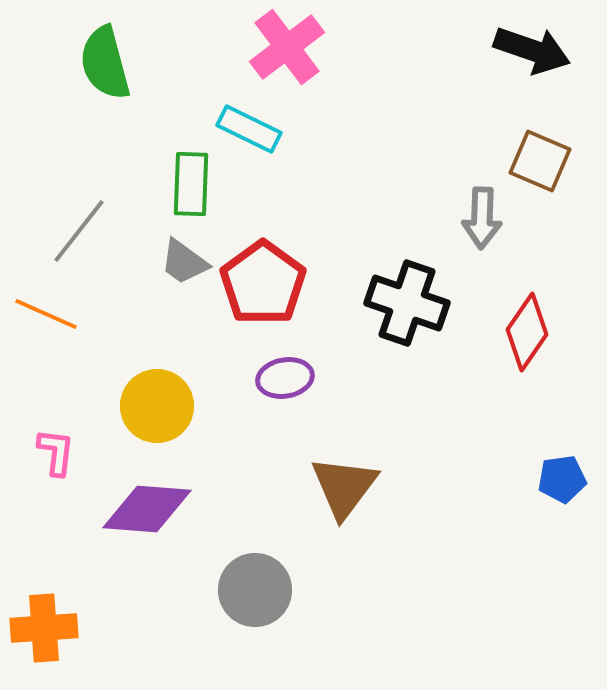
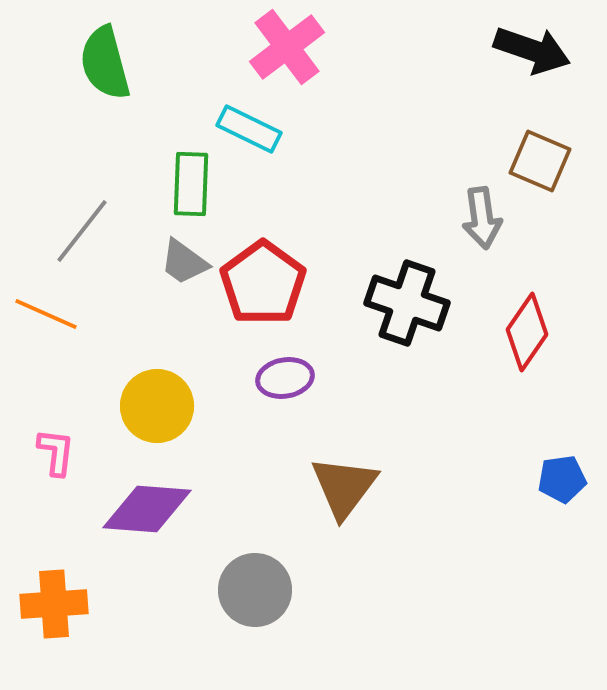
gray arrow: rotated 10 degrees counterclockwise
gray line: moved 3 px right
orange cross: moved 10 px right, 24 px up
